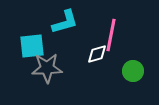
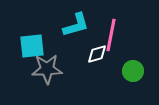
cyan L-shape: moved 11 px right, 3 px down
gray star: moved 1 px down
